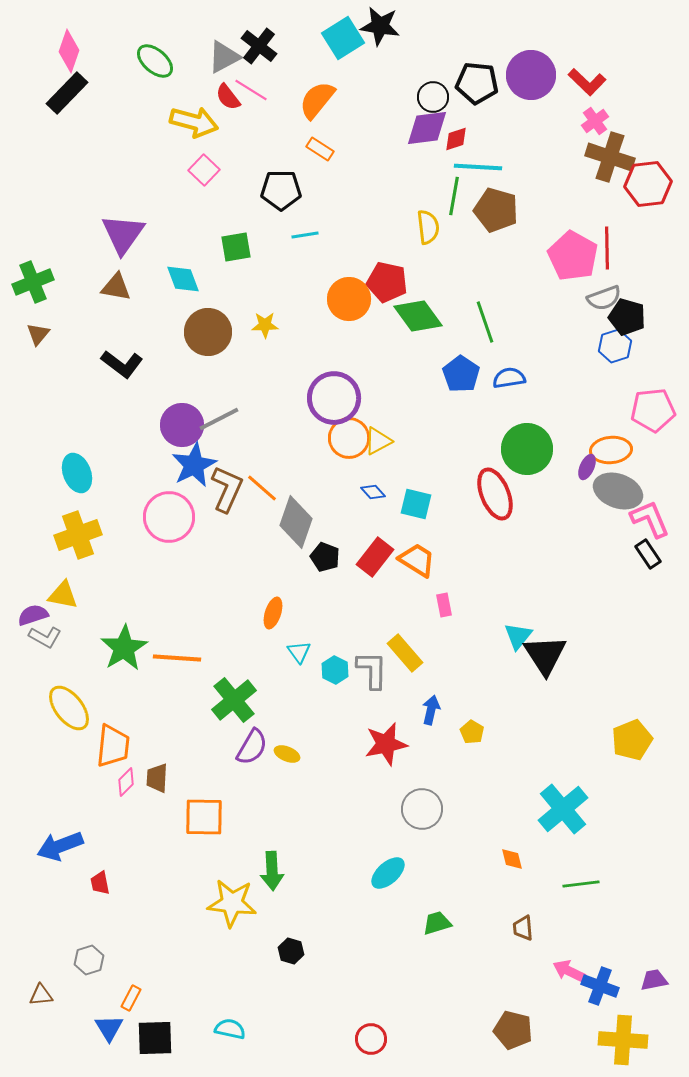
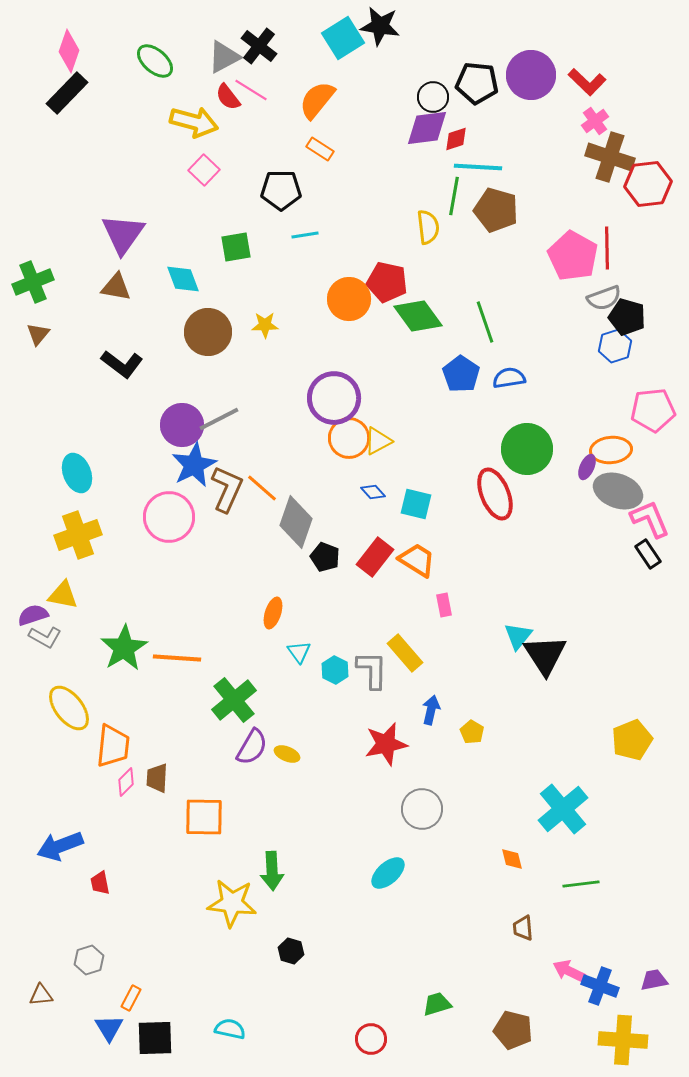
green trapezoid at (437, 923): moved 81 px down
